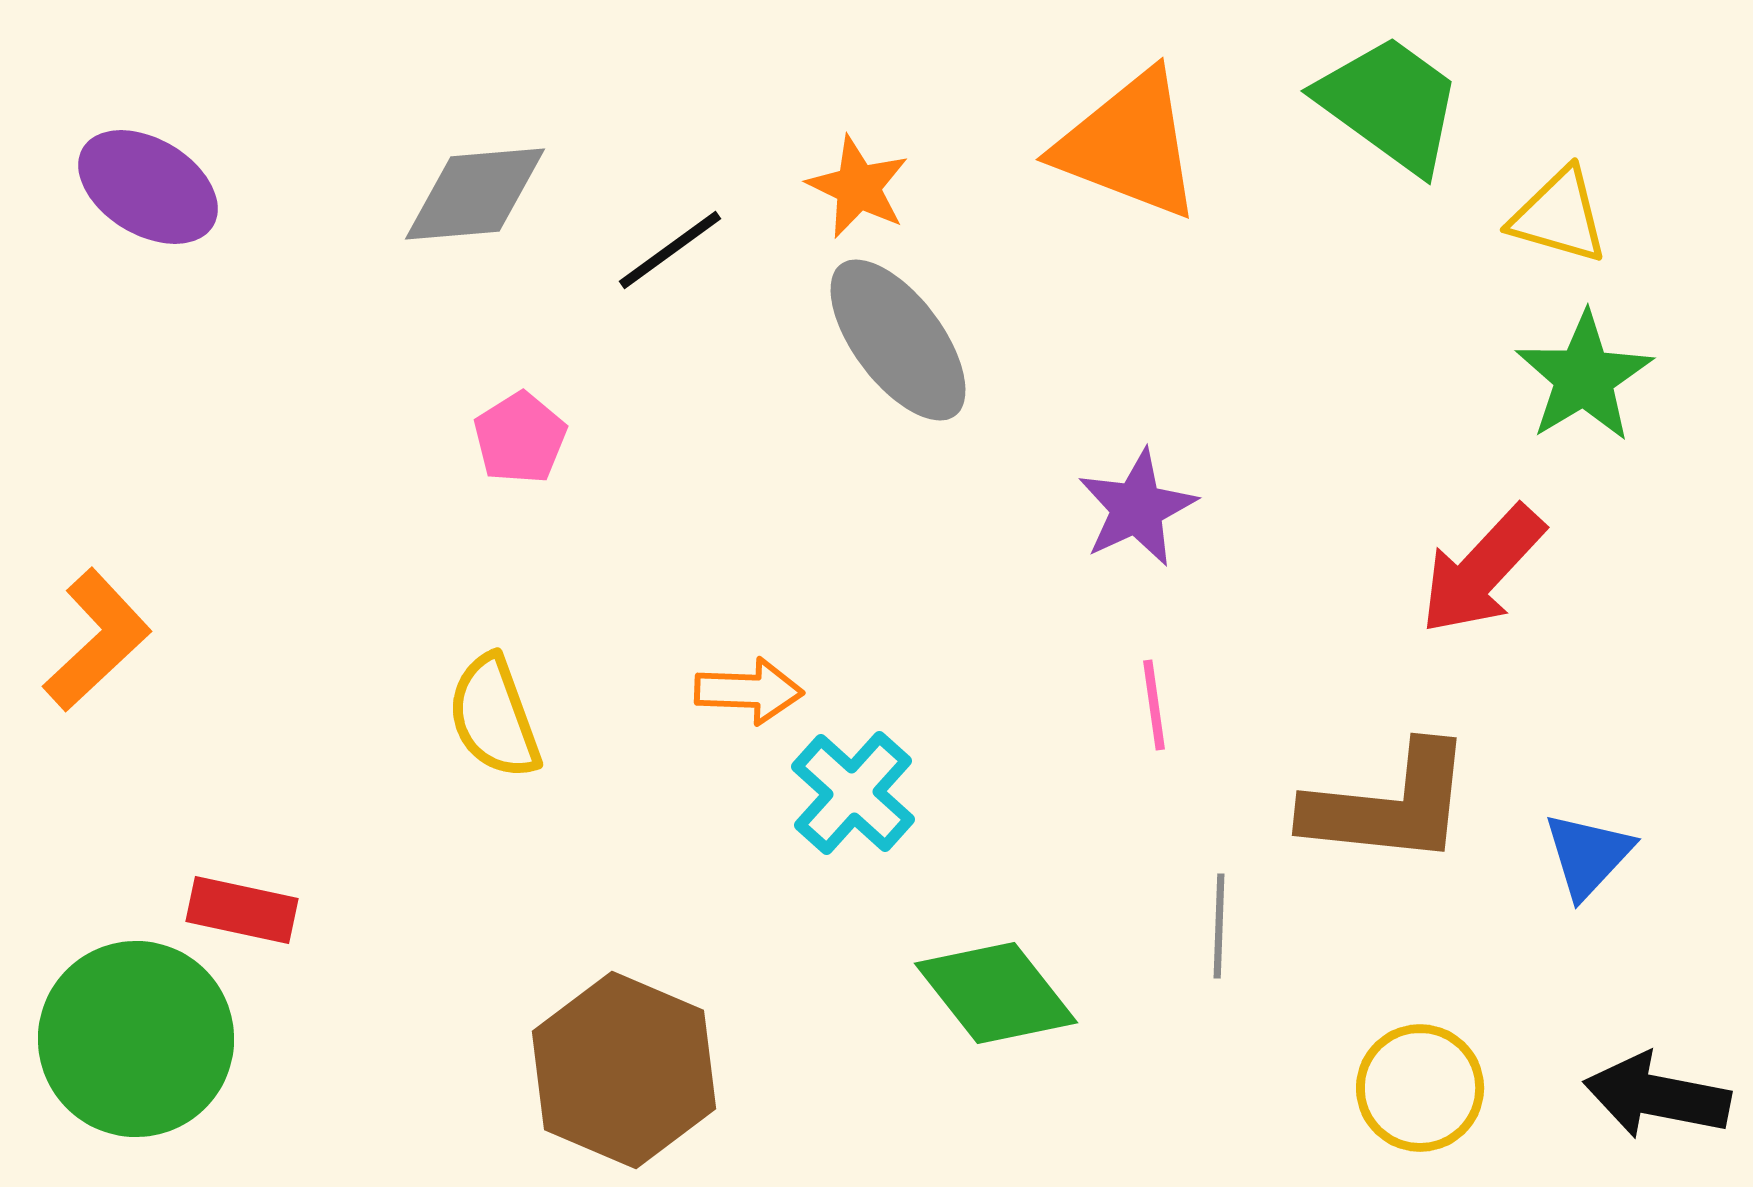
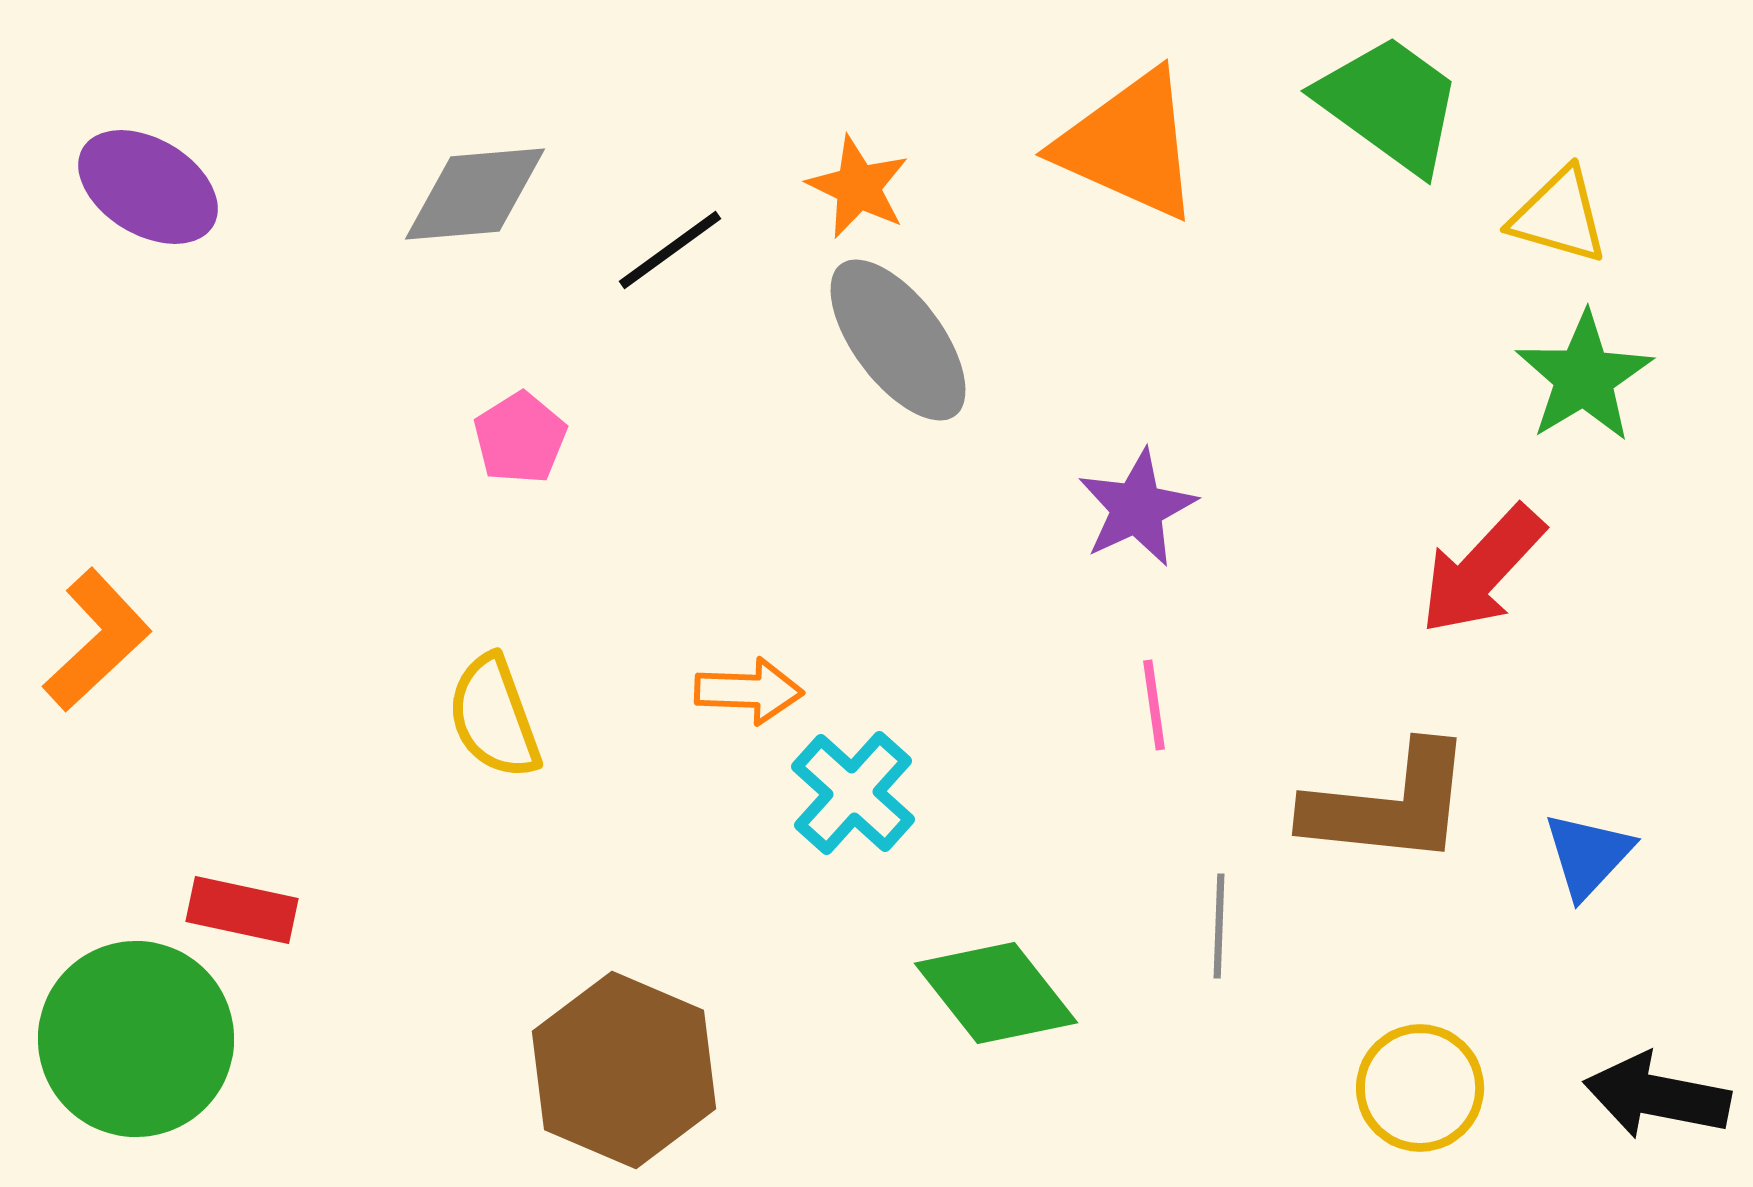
orange triangle: rotated 3 degrees clockwise
